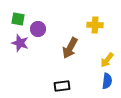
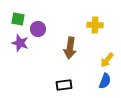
brown arrow: rotated 20 degrees counterclockwise
blue semicircle: moved 2 px left; rotated 14 degrees clockwise
black rectangle: moved 2 px right, 1 px up
